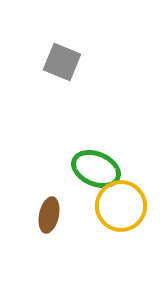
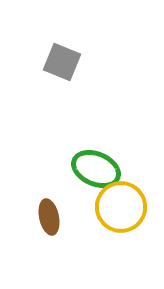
yellow circle: moved 1 px down
brown ellipse: moved 2 px down; rotated 24 degrees counterclockwise
